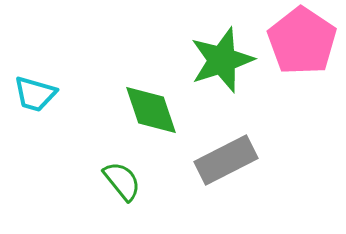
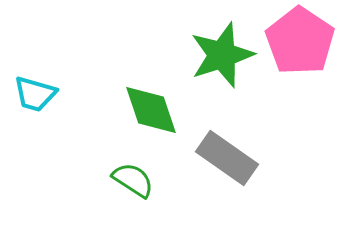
pink pentagon: moved 2 px left
green star: moved 5 px up
gray rectangle: moved 1 px right, 2 px up; rotated 62 degrees clockwise
green semicircle: moved 11 px right, 1 px up; rotated 18 degrees counterclockwise
